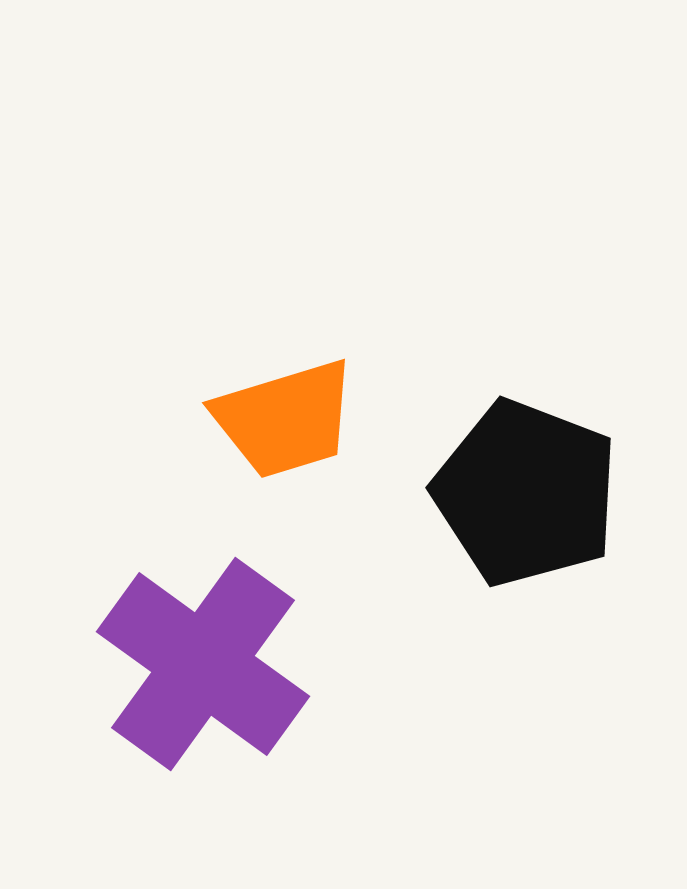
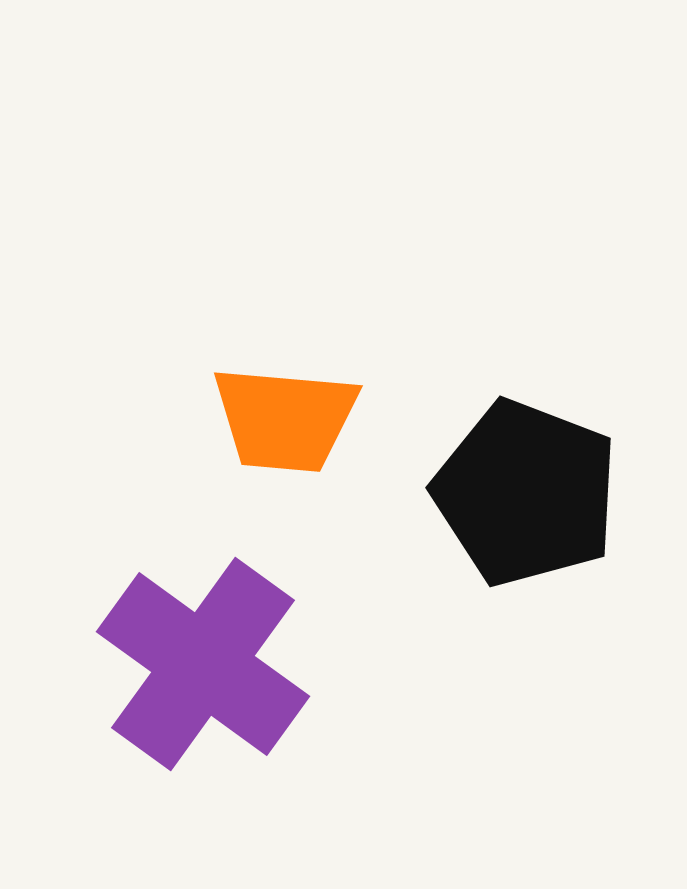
orange trapezoid: rotated 22 degrees clockwise
